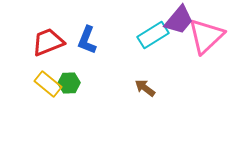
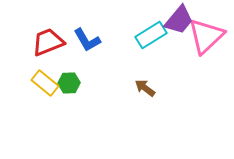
cyan rectangle: moved 2 px left
blue L-shape: rotated 52 degrees counterclockwise
yellow rectangle: moved 3 px left, 1 px up
